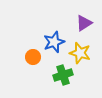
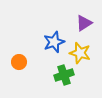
orange circle: moved 14 px left, 5 px down
green cross: moved 1 px right
